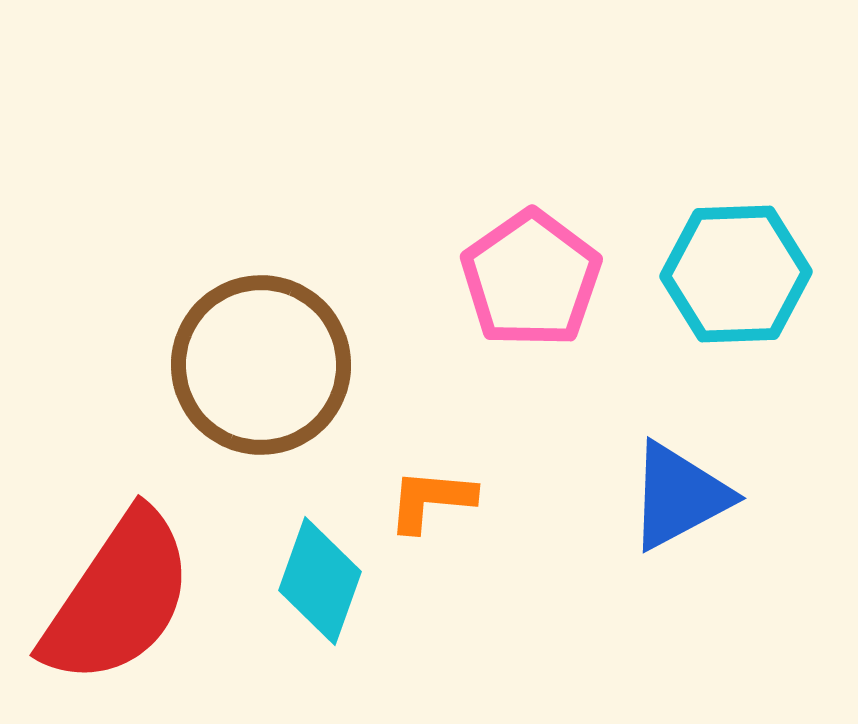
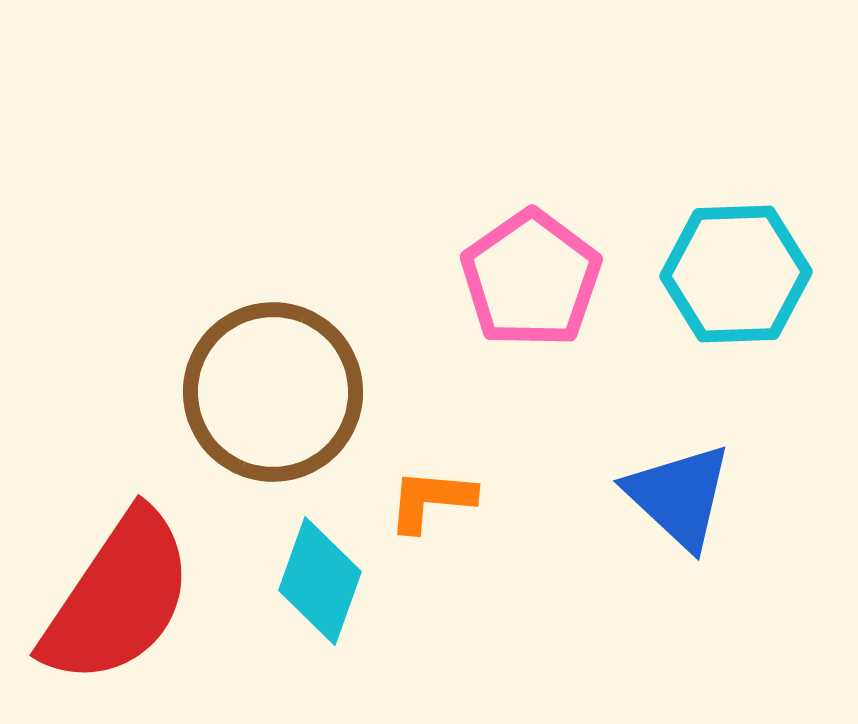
brown circle: moved 12 px right, 27 px down
blue triangle: rotated 49 degrees counterclockwise
